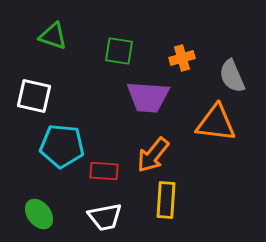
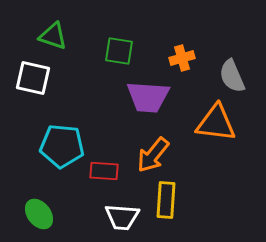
white square: moved 1 px left, 18 px up
white trapezoid: moved 17 px right; rotated 15 degrees clockwise
